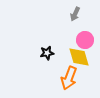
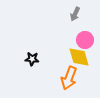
black star: moved 15 px left, 6 px down; rotated 16 degrees clockwise
